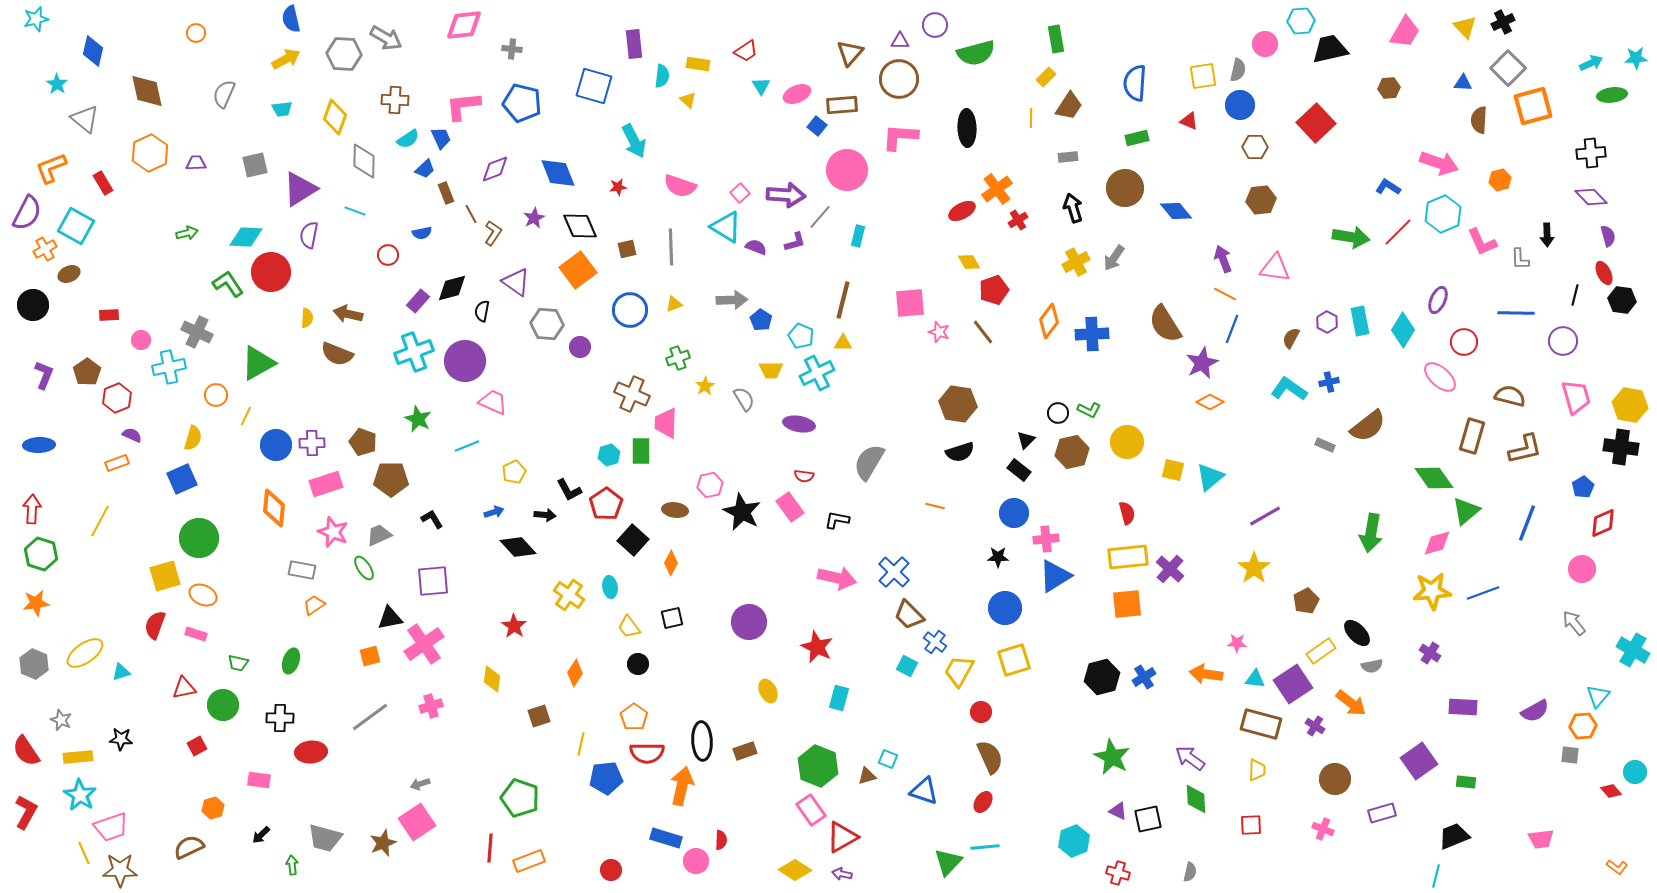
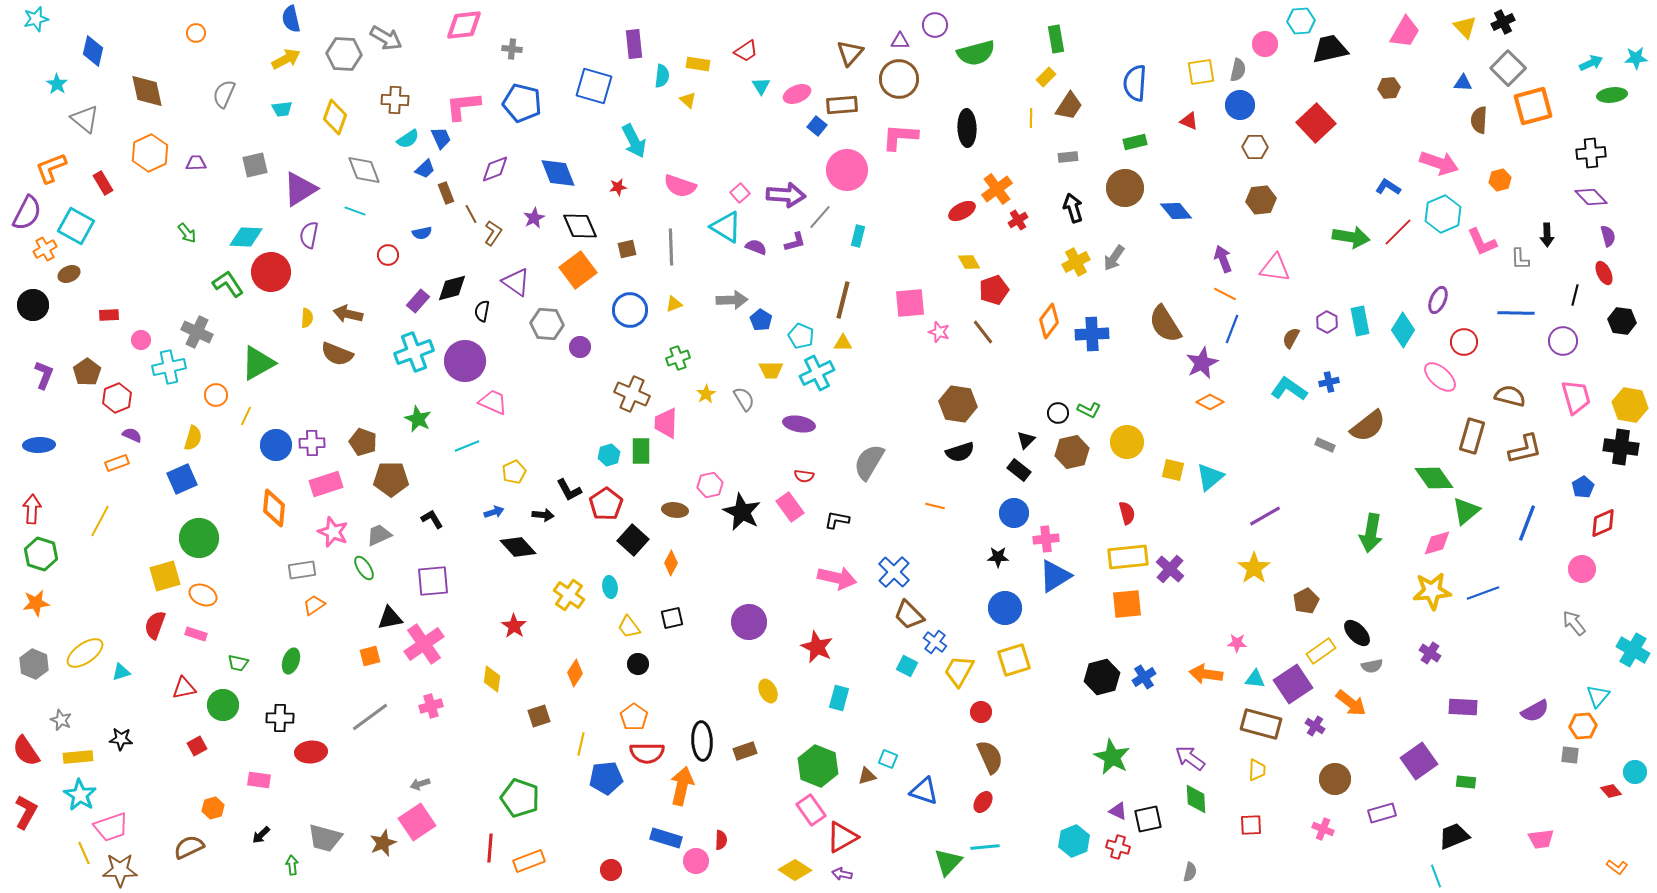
yellow square at (1203, 76): moved 2 px left, 4 px up
green rectangle at (1137, 138): moved 2 px left, 4 px down
gray diamond at (364, 161): moved 9 px down; rotated 21 degrees counterclockwise
green arrow at (187, 233): rotated 65 degrees clockwise
black hexagon at (1622, 300): moved 21 px down
yellow star at (705, 386): moved 1 px right, 8 px down
black arrow at (545, 515): moved 2 px left
gray rectangle at (302, 570): rotated 20 degrees counterclockwise
red cross at (1118, 873): moved 26 px up
cyan line at (1436, 876): rotated 35 degrees counterclockwise
